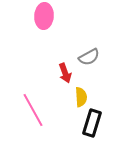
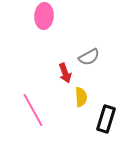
black rectangle: moved 14 px right, 4 px up
